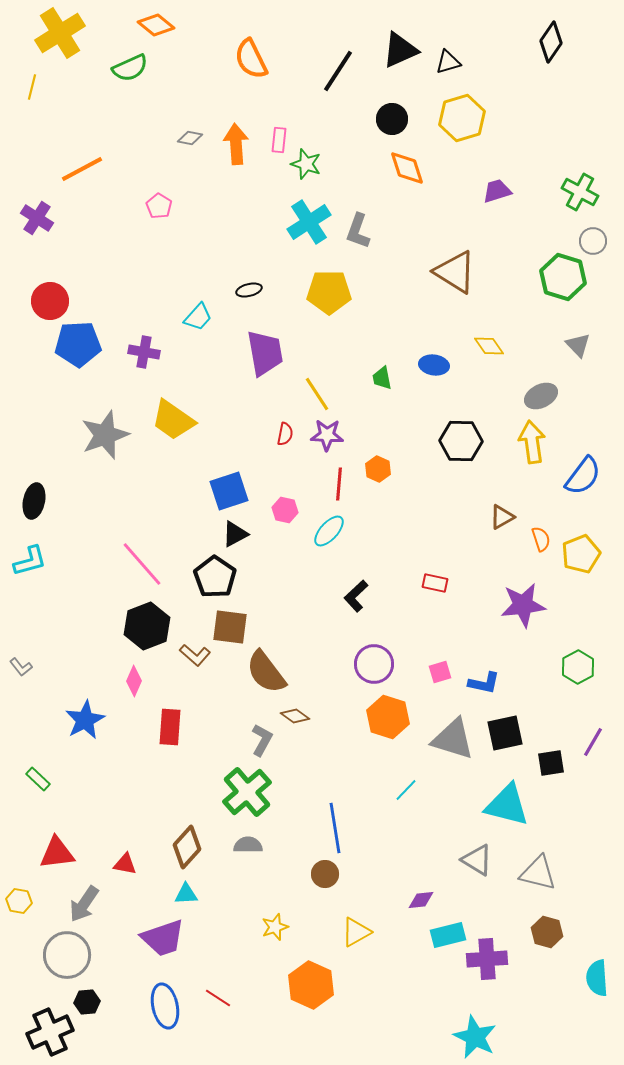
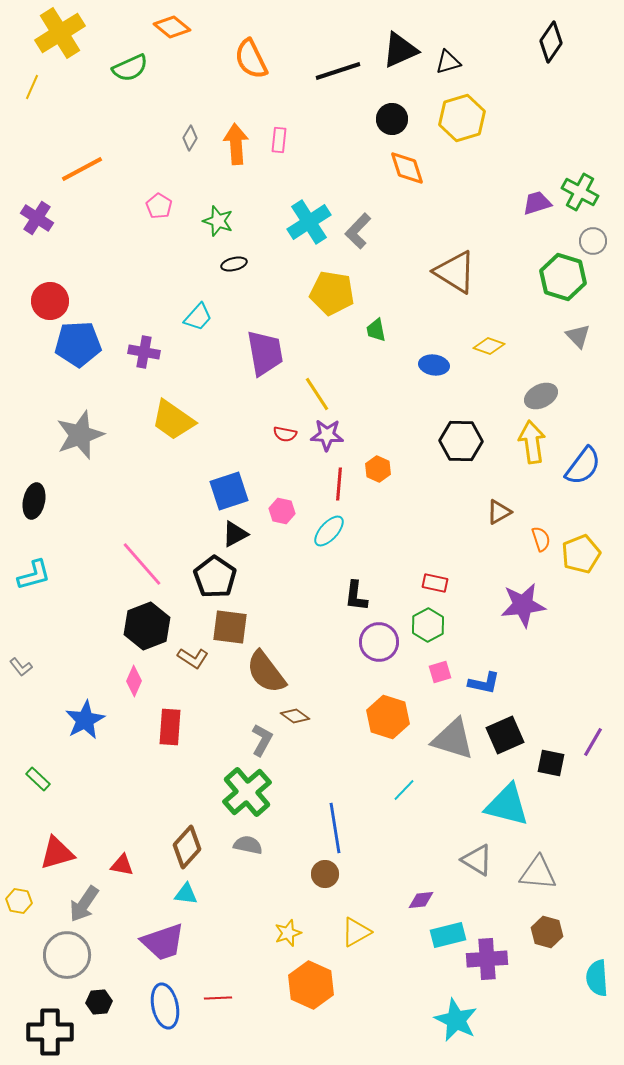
orange diamond at (156, 25): moved 16 px right, 2 px down
black line at (338, 71): rotated 39 degrees clockwise
yellow line at (32, 87): rotated 10 degrees clockwise
gray diamond at (190, 138): rotated 70 degrees counterclockwise
green star at (306, 164): moved 88 px left, 57 px down
purple trapezoid at (497, 191): moved 40 px right, 12 px down
gray L-shape at (358, 231): rotated 24 degrees clockwise
black ellipse at (249, 290): moved 15 px left, 26 px up
yellow pentagon at (329, 292): moved 3 px right, 1 px down; rotated 9 degrees clockwise
gray triangle at (578, 345): moved 9 px up
yellow diamond at (489, 346): rotated 36 degrees counterclockwise
green trapezoid at (382, 378): moved 6 px left, 48 px up
red semicircle at (285, 434): rotated 90 degrees clockwise
gray star at (105, 435): moved 25 px left
blue semicircle at (583, 476): moved 10 px up
pink hexagon at (285, 510): moved 3 px left, 1 px down
brown triangle at (502, 517): moved 3 px left, 5 px up
cyan L-shape at (30, 561): moved 4 px right, 14 px down
black L-shape at (356, 596): rotated 40 degrees counterclockwise
brown L-shape at (195, 655): moved 2 px left, 3 px down; rotated 8 degrees counterclockwise
purple circle at (374, 664): moved 5 px right, 22 px up
green hexagon at (578, 667): moved 150 px left, 42 px up
black square at (505, 733): moved 2 px down; rotated 12 degrees counterclockwise
black square at (551, 763): rotated 20 degrees clockwise
cyan line at (406, 790): moved 2 px left
gray semicircle at (248, 845): rotated 12 degrees clockwise
red triangle at (57, 853): rotated 9 degrees counterclockwise
red triangle at (125, 864): moved 3 px left, 1 px down
gray triangle at (538, 873): rotated 9 degrees counterclockwise
cyan triangle at (186, 894): rotated 10 degrees clockwise
yellow star at (275, 927): moved 13 px right, 6 px down
purple trapezoid at (163, 938): moved 4 px down
red line at (218, 998): rotated 36 degrees counterclockwise
black hexagon at (87, 1002): moved 12 px right
black cross at (50, 1032): rotated 24 degrees clockwise
cyan star at (475, 1037): moved 19 px left, 17 px up
